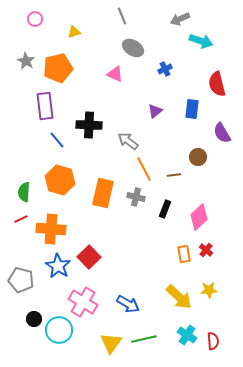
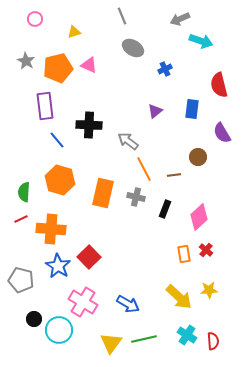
pink triangle at (115, 74): moved 26 px left, 9 px up
red semicircle at (217, 84): moved 2 px right, 1 px down
